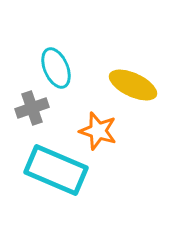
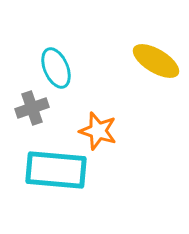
yellow ellipse: moved 23 px right, 24 px up; rotated 6 degrees clockwise
cyan rectangle: rotated 18 degrees counterclockwise
